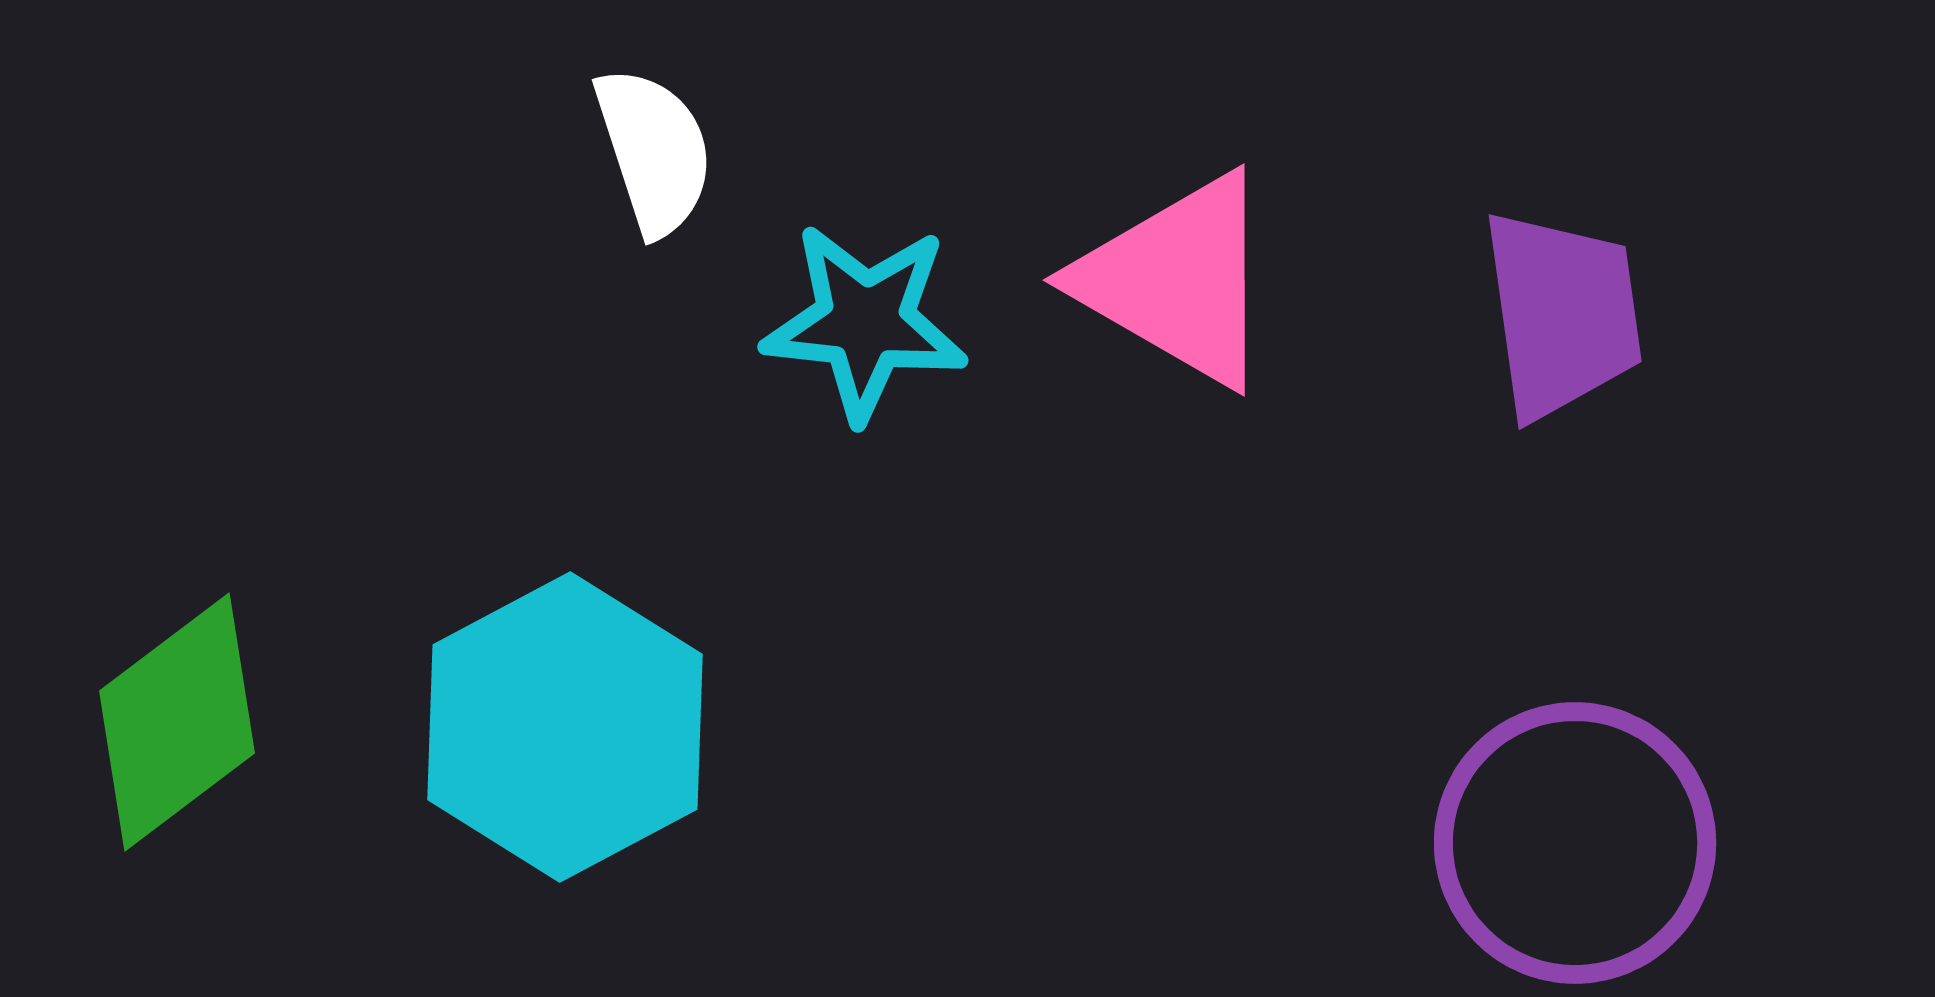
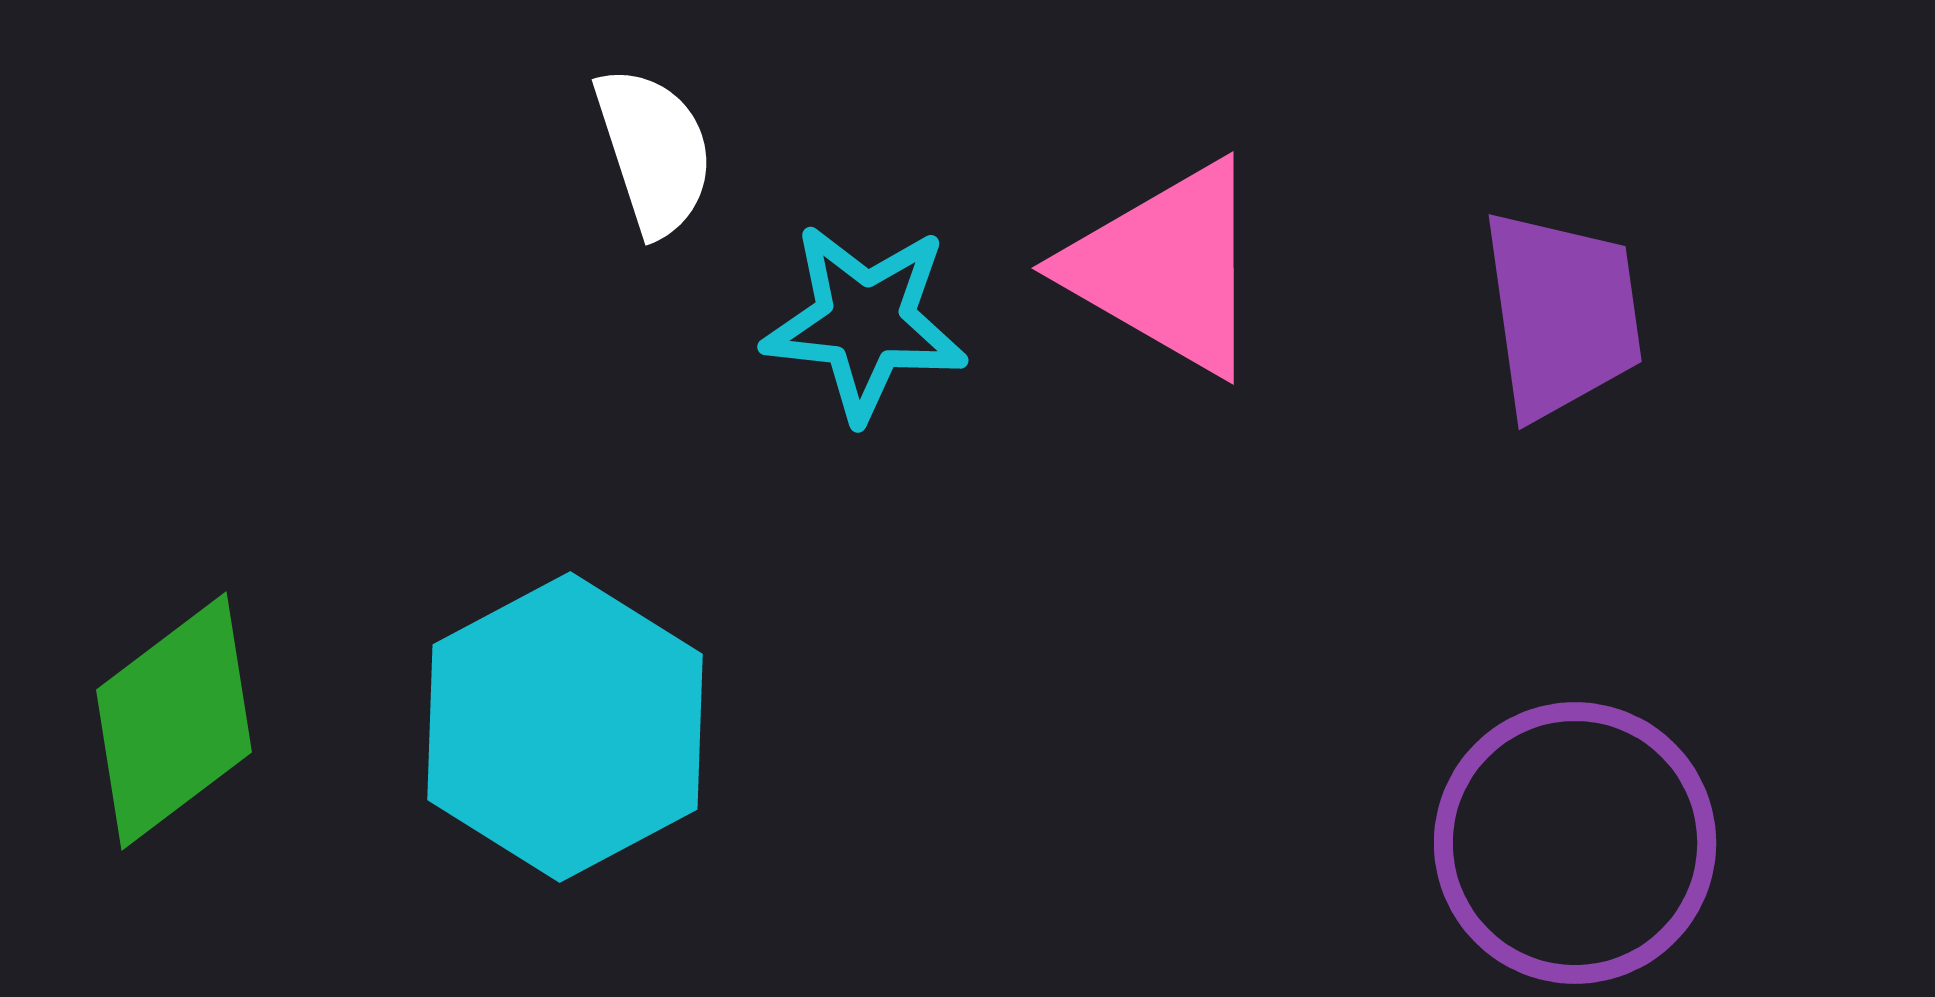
pink triangle: moved 11 px left, 12 px up
green diamond: moved 3 px left, 1 px up
